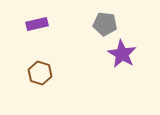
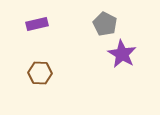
gray pentagon: rotated 20 degrees clockwise
brown hexagon: rotated 15 degrees counterclockwise
